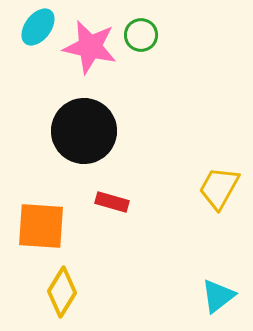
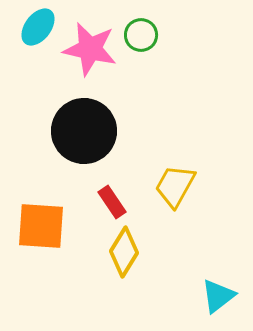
pink star: moved 2 px down
yellow trapezoid: moved 44 px left, 2 px up
red rectangle: rotated 40 degrees clockwise
yellow diamond: moved 62 px right, 40 px up
